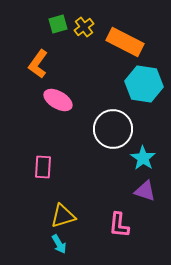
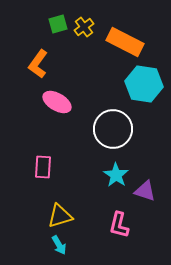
pink ellipse: moved 1 px left, 2 px down
cyan star: moved 27 px left, 17 px down
yellow triangle: moved 3 px left
pink L-shape: rotated 8 degrees clockwise
cyan arrow: moved 1 px down
